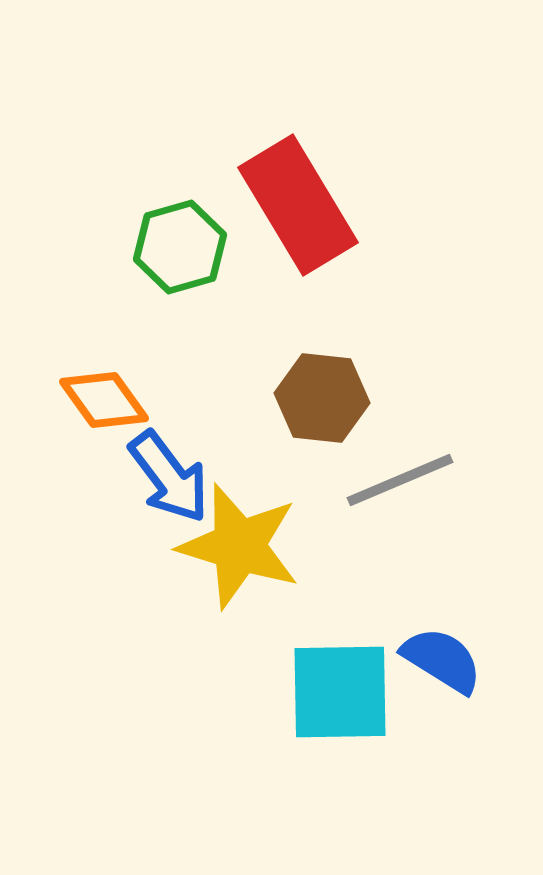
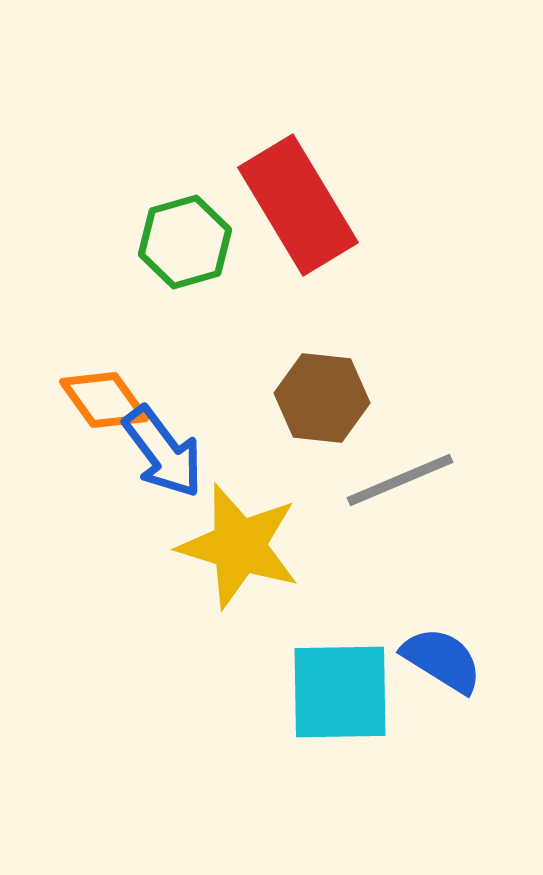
green hexagon: moved 5 px right, 5 px up
blue arrow: moved 6 px left, 25 px up
